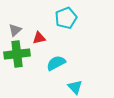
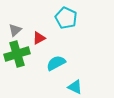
cyan pentagon: rotated 25 degrees counterclockwise
red triangle: rotated 16 degrees counterclockwise
green cross: rotated 10 degrees counterclockwise
cyan triangle: rotated 21 degrees counterclockwise
